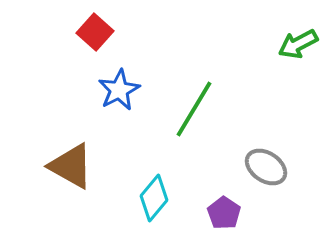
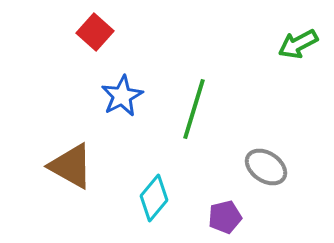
blue star: moved 3 px right, 6 px down
green line: rotated 14 degrees counterclockwise
purple pentagon: moved 1 px right, 4 px down; rotated 24 degrees clockwise
